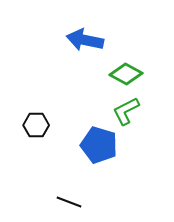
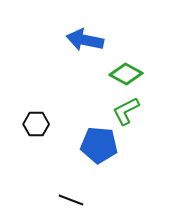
black hexagon: moved 1 px up
blue pentagon: rotated 12 degrees counterclockwise
black line: moved 2 px right, 2 px up
